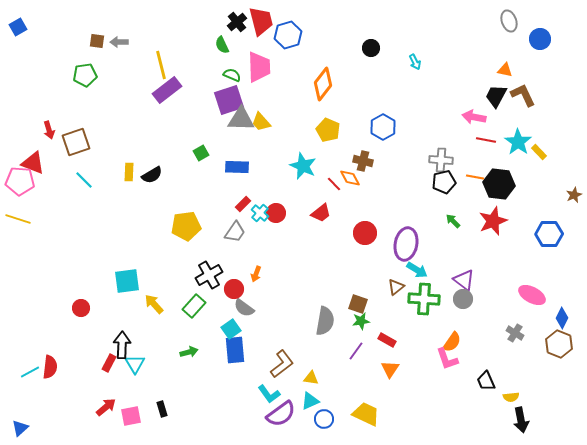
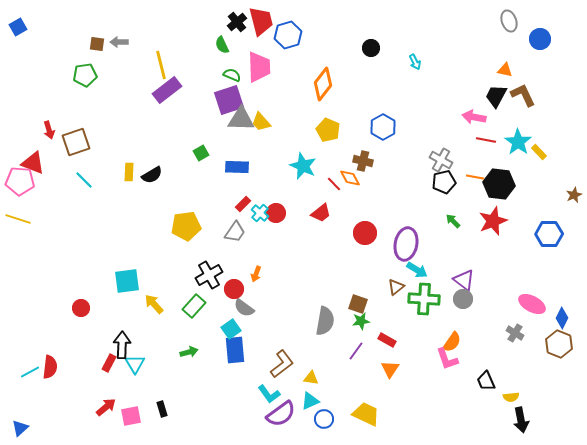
brown square at (97, 41): moved 3 px down
gray cross at (441, 160): rotated 25 degrees clockwise
pink ellipse at (532, 295): moved 9 px down
